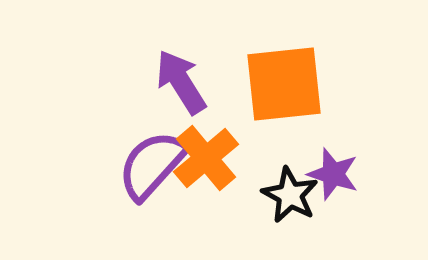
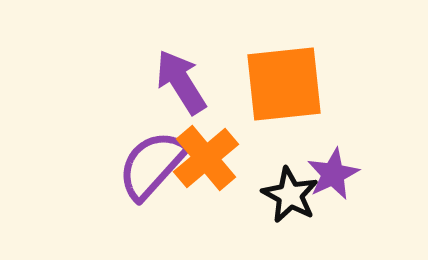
purple star: rotated 28 degrees clockwise
